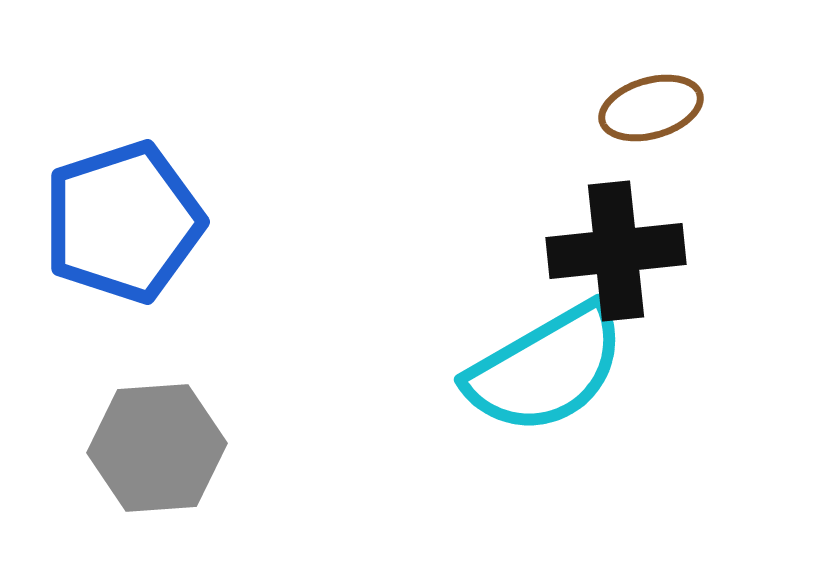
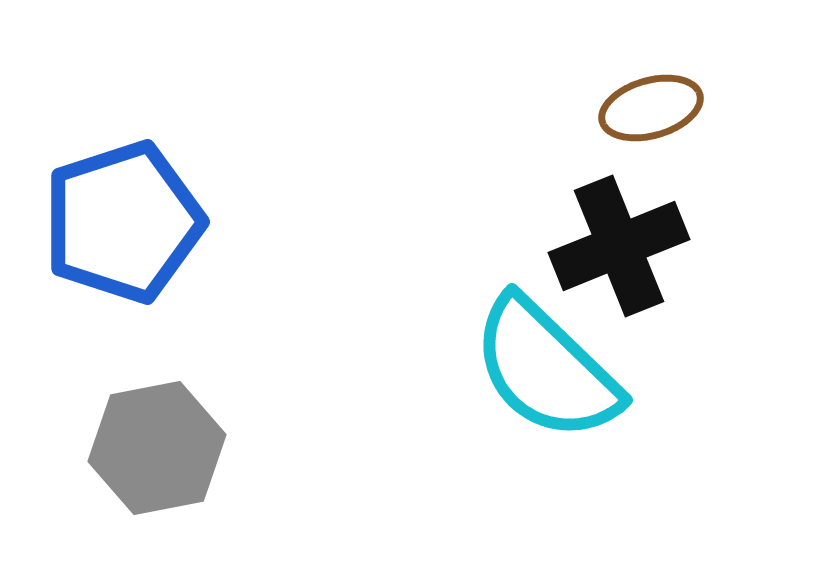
black cross: moved 3 px right, 5 px up; rotated 16 degrees counterclockwise
cyan semicircle: rotated 74 degrees clockwise
gray hexagon: rotated 7 degrees counterclockwise
